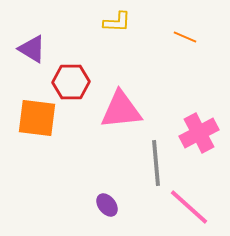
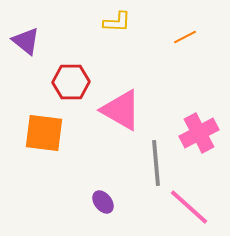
orange line: rotated 50 degrees counterclockwise
purple triangle: moved 6 px left, 8 px up; rotated 8 degrees clockwise
pink triangle: rotated 36 degrees clockwise
orange square: moved 7 px right, 15 px down
purple ellipse: moved 4 px left, 3 px up
